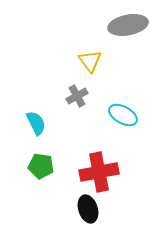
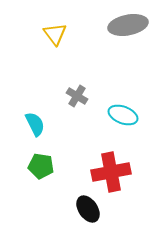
yellow triangle: moved 35 px left, 27 px up
gray cross: rotated 30 degrees counterclockwise
cyan ellipse: rotated 8 degrees counterclockwise
cyan semicircle: moved 1 px left, 1 px down
red cross: moved 12 px right
black ellipse: rotated 16 degrees counterclockwise
